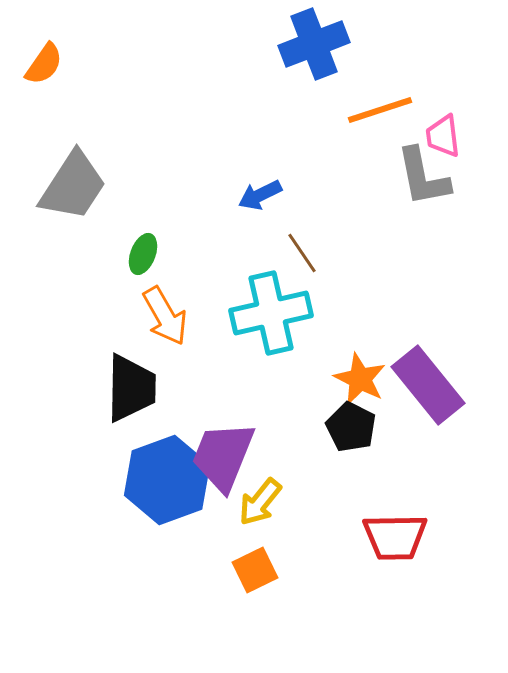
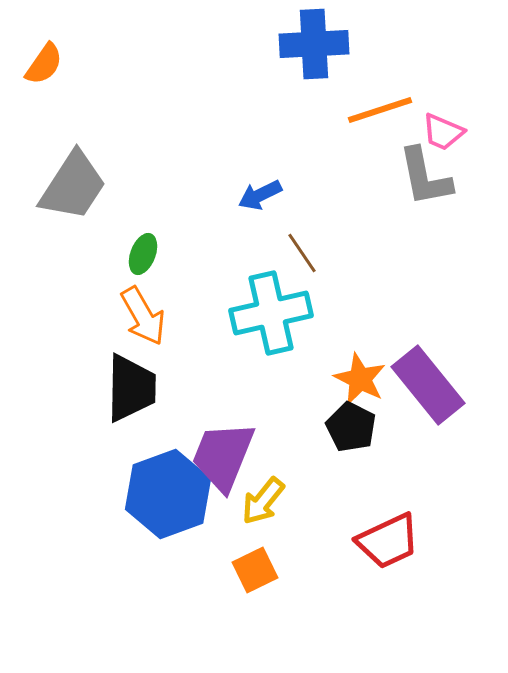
blue cross: rotated 18 degrees clockwise
pink trapezoid: moved 4 px up; rotated 60 degrees counterclockwise
gray L-shape: moved 2 px right
orange arrow: moved 22 px left
blue hexagon: moved 1 px right, 14 px down
yellow arrow: moved 3 px right, 1 px up
red trapezoid: moved 7 px left, 4 px down; rotated 24 degrees counterclockwise
